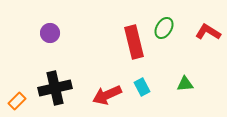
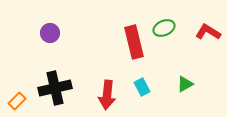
green ellipse: rotated 35 degrees clockwise
green triangle: rotated 24 degrees counterclockwise
red arrow: rotated 60 degrees counterclockwise
